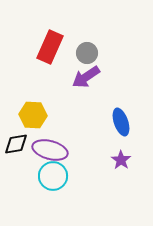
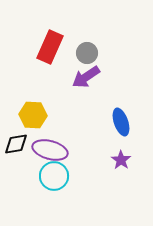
cyan circle: moved 1 px right
